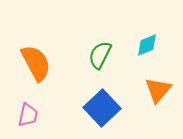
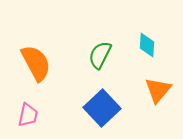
cyan diamond: rotated 65 degrees counterclockwise
